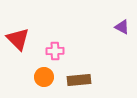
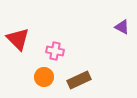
pink cross: rotated 12 degrees clockwise
brown rectangle: rotated 20 degrees counterclockwise
